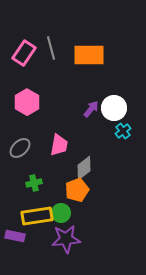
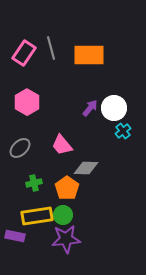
purple arrow: moved 1 px left, 1 px up
pink trapezoid: moved 3 px right; rotated 130 degrees clockwise
gray diamond: moved 2 px right; rotated 40 degrees clockwise
orange pentagon: moved 10 px left, 2 px up; rotated 15 degrees counterclockwise
green circle: moved 2 px right, 2 px down
